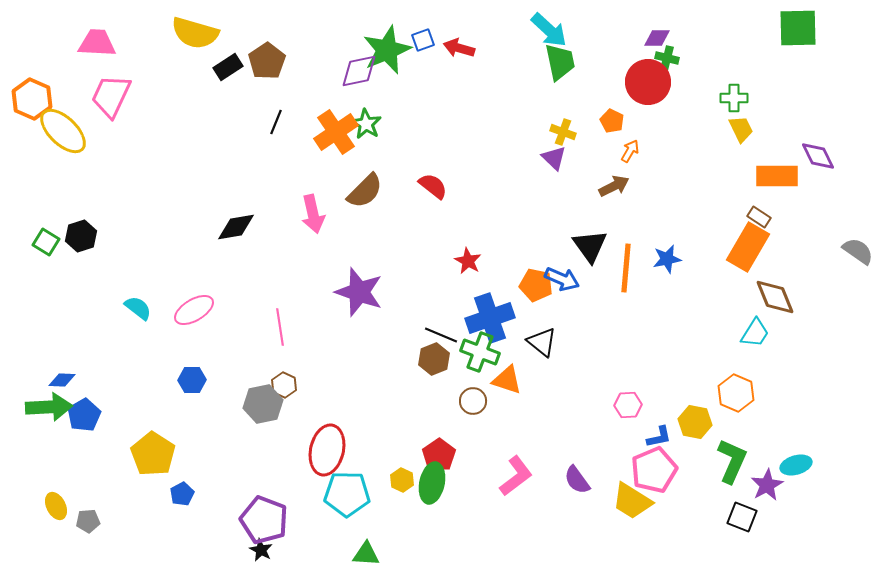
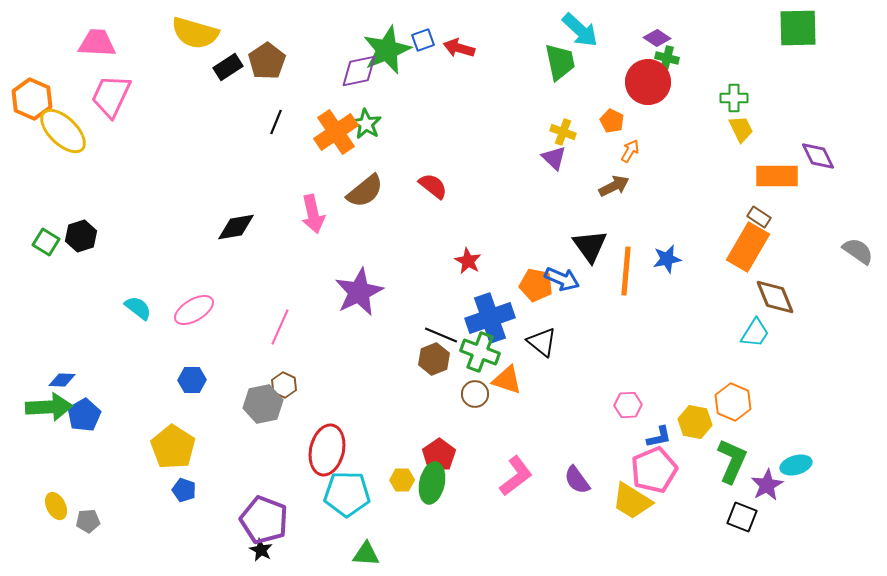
cyan arrow at (549, 30): moved 31 px right
purple diamond at (657, 38): rotated 32 degrees clockwise
brown semicircle at (365, 191): rotated 6 degrees clockwise
orange line at (626, 268): moved 3 px down
purple star at (359, 292): rotated 27 degrees clockwise
pink line at (280, 327): rotated 33 degrees clockwise
orange hexagon at (736, 393): moved 3 px left, 9 px down
brown circle at (473, 401): moved 2 px right, 7 px up
yellow pentagon at (153, 454): moved 20 px right, 7 px up
yellow hexagon at (402, 480): rotated 25 degrees counterclockwise
blue pentagon at (182, 494): moved 2 px right, 4 px up; rotated 25 degrees counterclockwise
